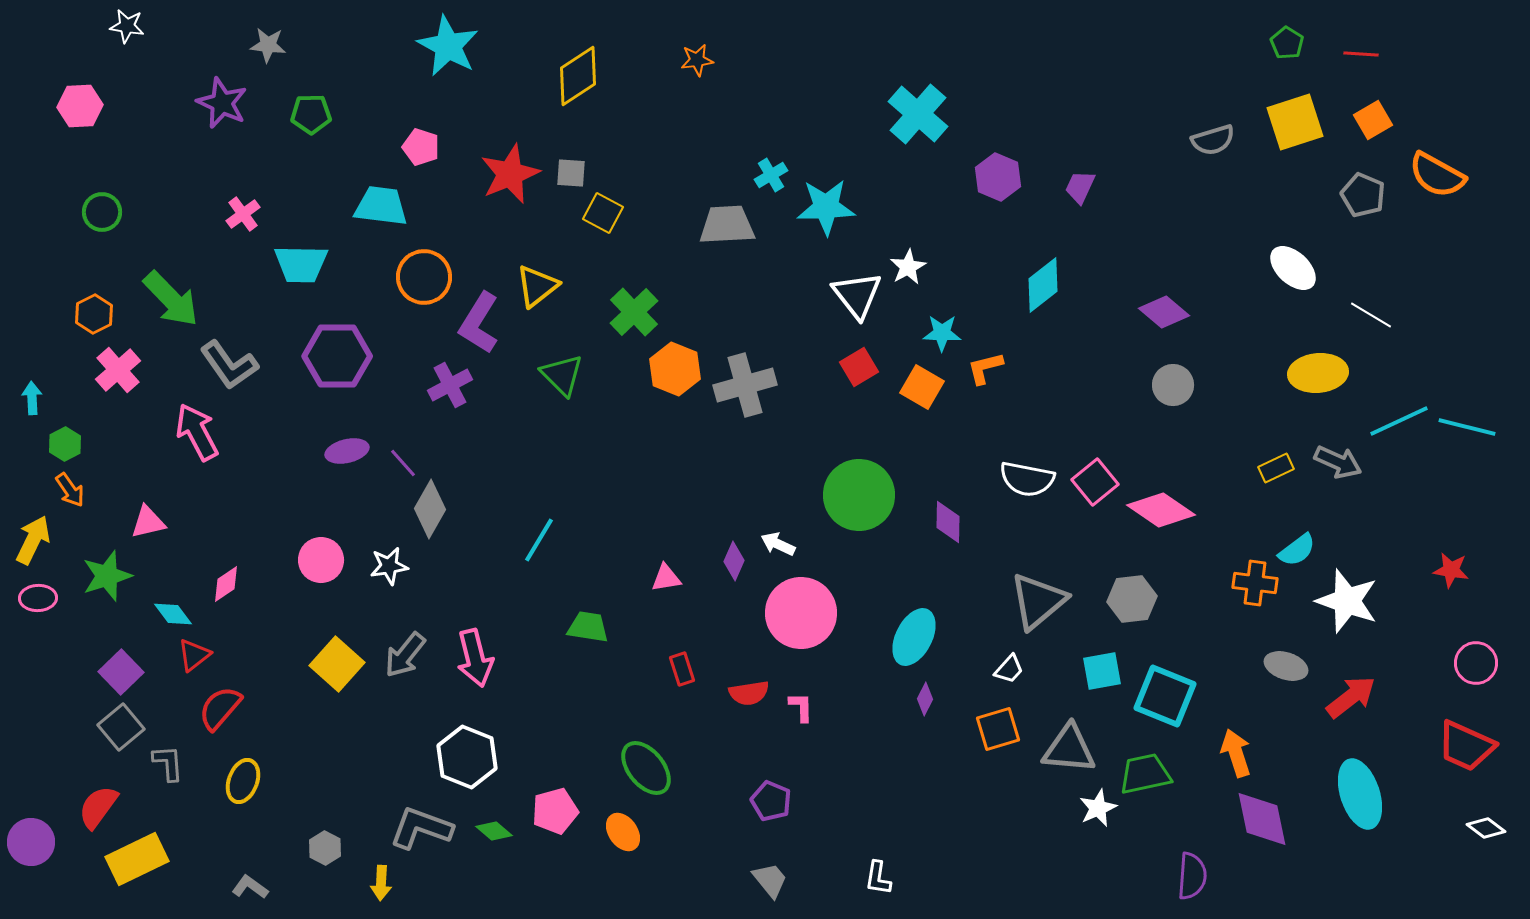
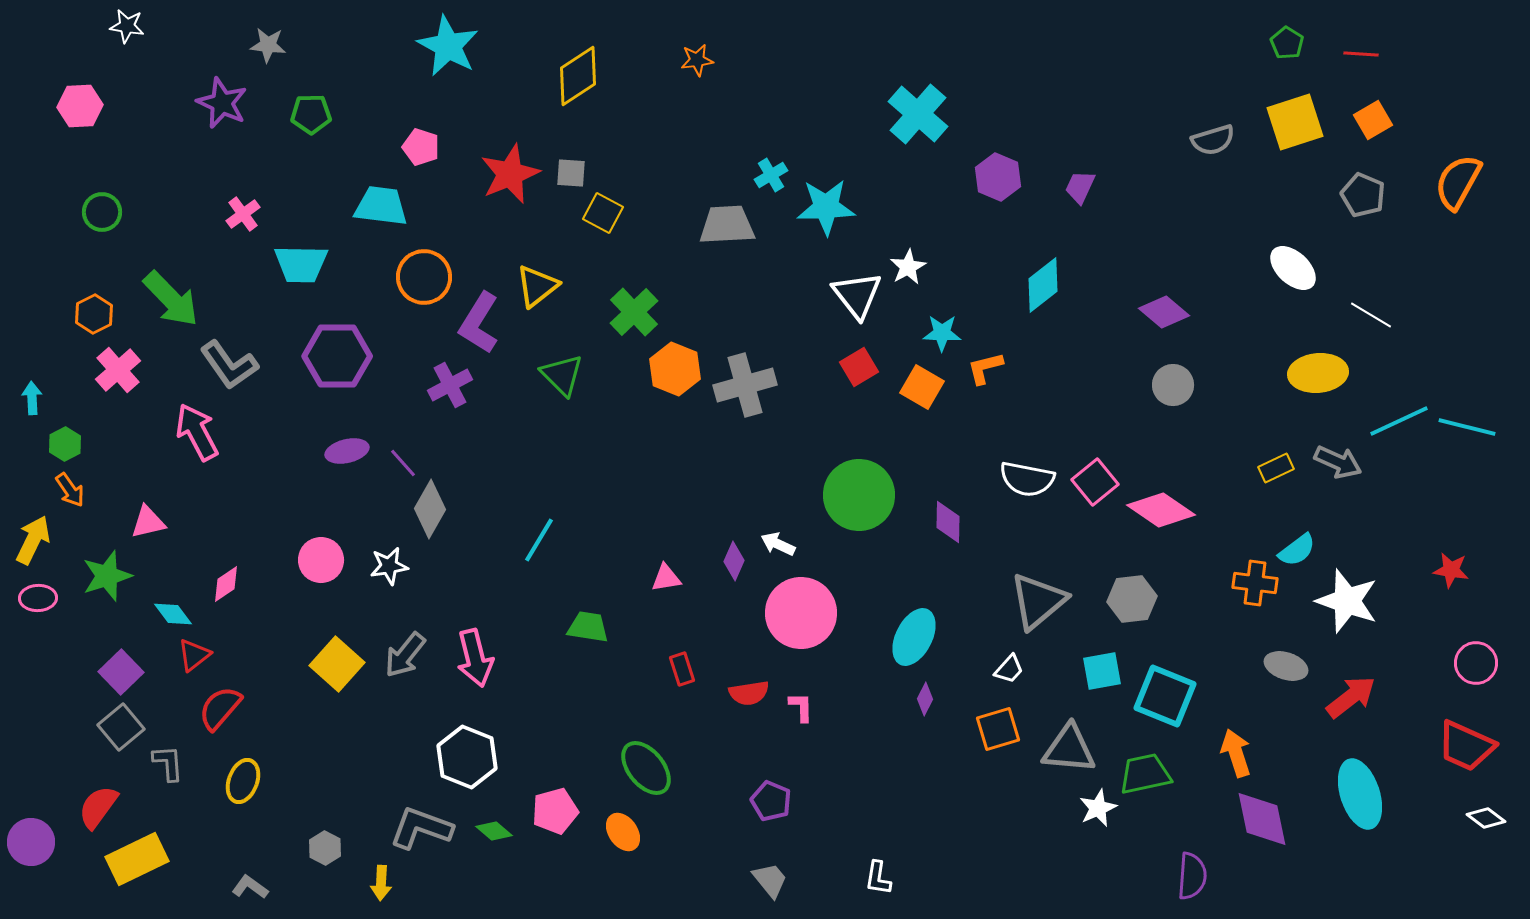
orange semicircle at (1437, 175): moved 21 px right, 7 px down; rotated 90 degrees clockwise
white diamond at (1486, 828): moved 10 px up
